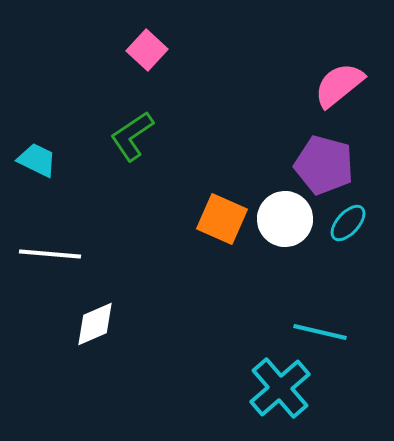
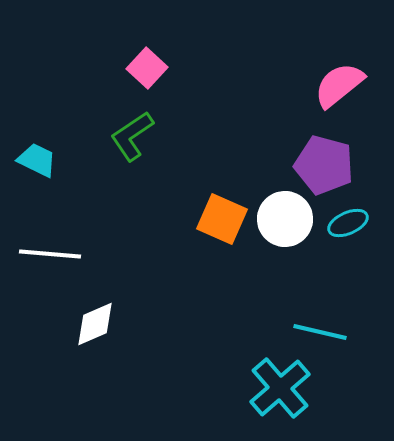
pink square: moved 18 px down
cyan ellipse: rotated 24 degrees clockwise
